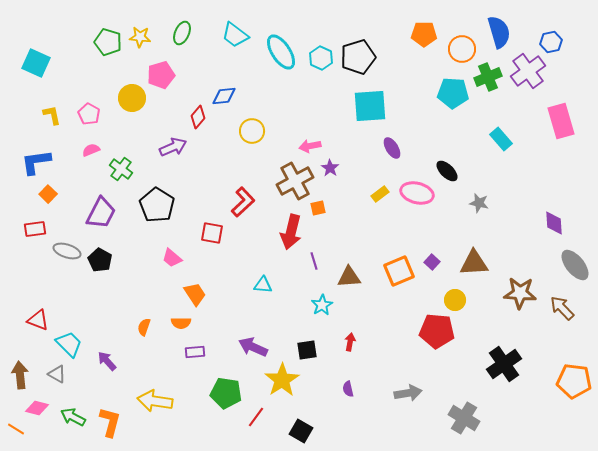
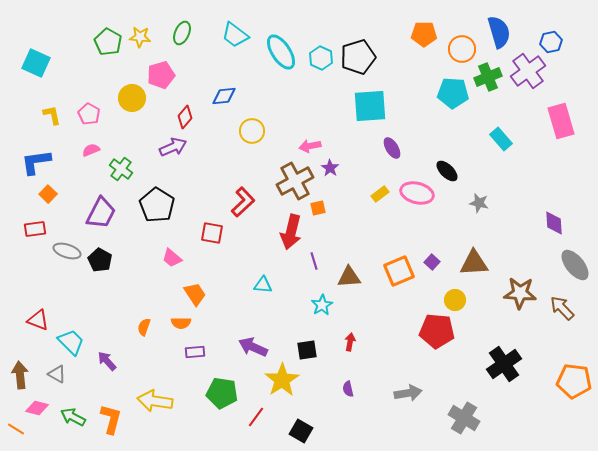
green pentagon at (108, 42): rotated 12 degrees clockwise
red diamond at (198, 117): moved 13 px left
cyan trapezoid at (69, 344): moved 2 px right, 2 px up
green pentagon at (226, 393): moved 4 px left
orange L-shape at (110, 422): moved 1 px right, 3 px up
